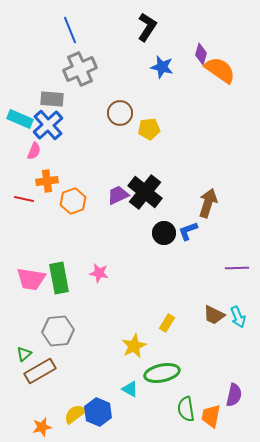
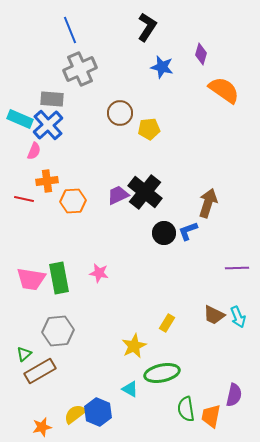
orange semicircle: moved 4 px right, 20 px down
orange hexagon: rotated 15 degrees clockwise
